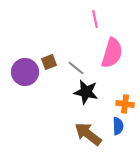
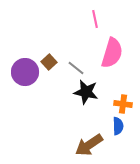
brown square: rotated 21 degrees counterclockwise
orange cross: moved 2 px left
brown arrow: moved 1 px right, 11 px down; rotated 72 degrees counterclockwise
